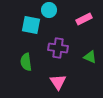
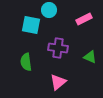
pink triangle: rotated 24 degrees clockwise
